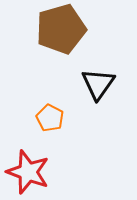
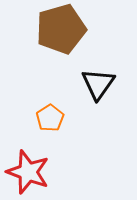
orange pentagon: rotated 12 degrees clockwise
